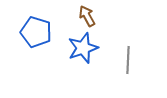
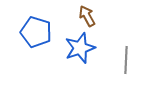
blue star: moved 3 px left
gray line: moved 2 px left
